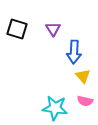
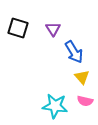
black square: moved 1 px right, 1 px up
blue arrow: rotated 35 degrees counterclockwise
yellow triangle: moved 1 px left, 1 px down
cyan star: moved 2 px up
